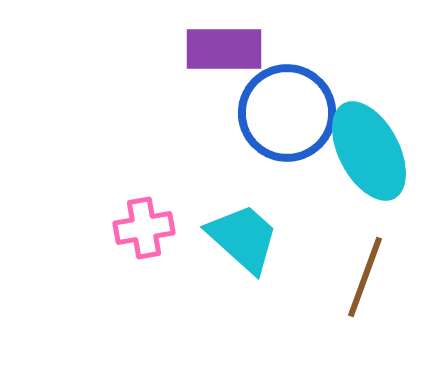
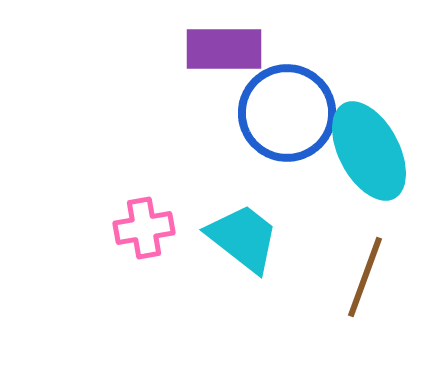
cyan trapezoid: rotated 4 degrees counterclockwise
